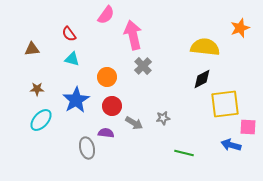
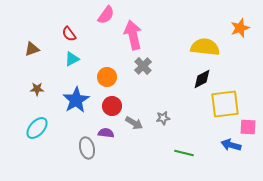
brown triangle: rotated 14 degrees counterclockwise
cyan triangle: rotated 42 degrees counterclockwise
cyan ellipse: moved 4 px left, 8 px down
